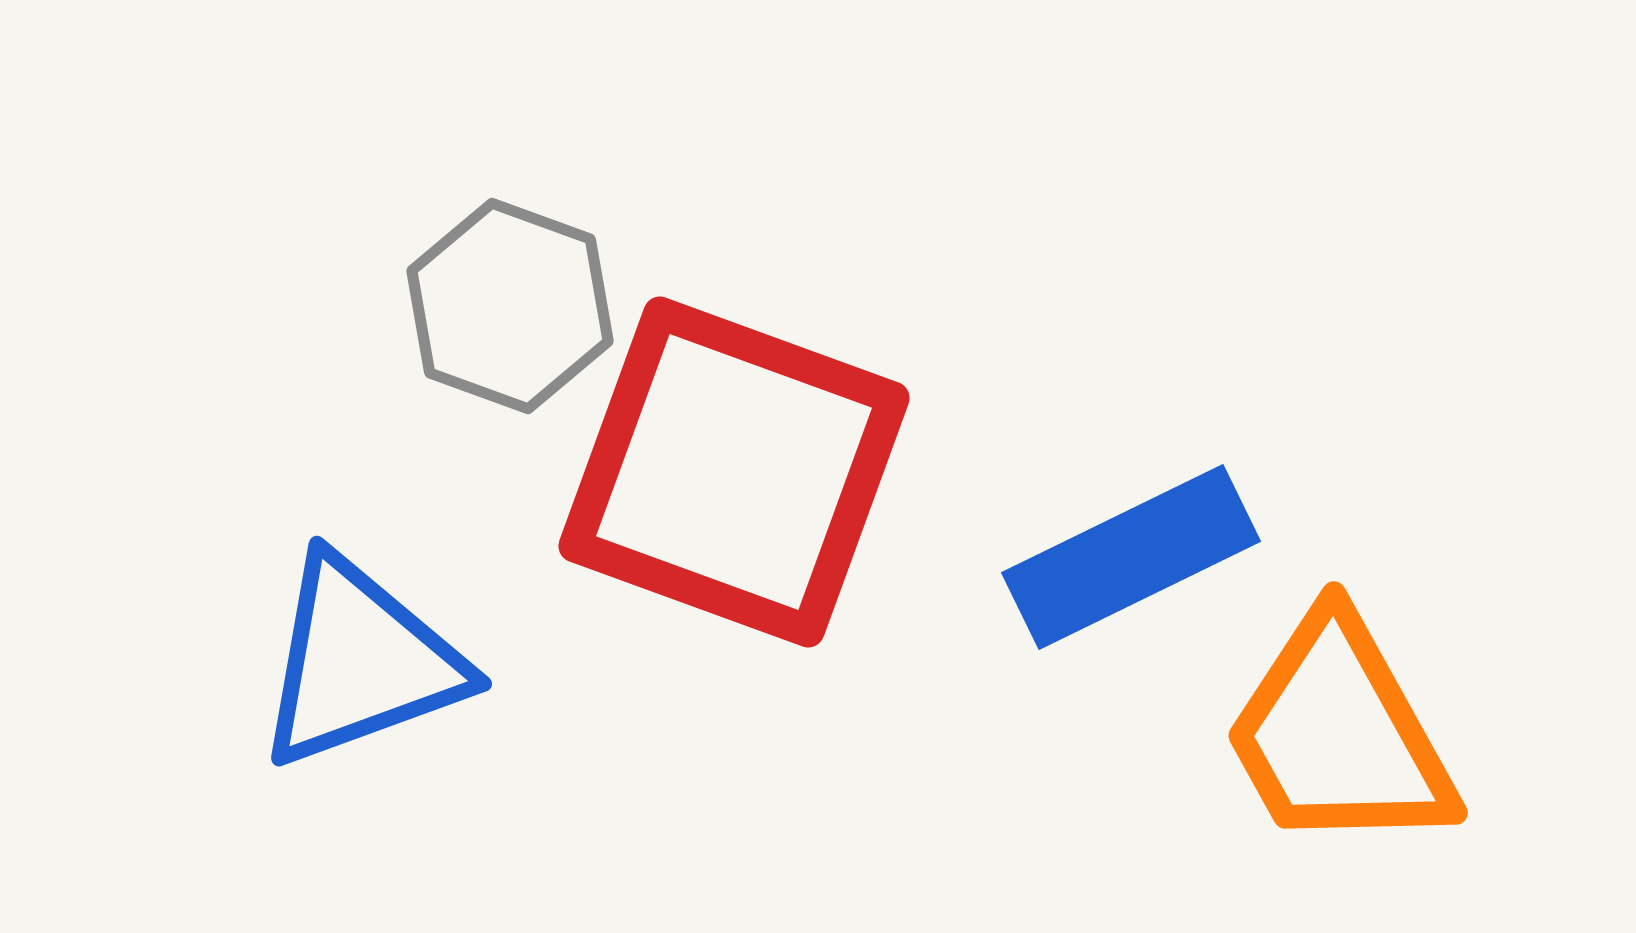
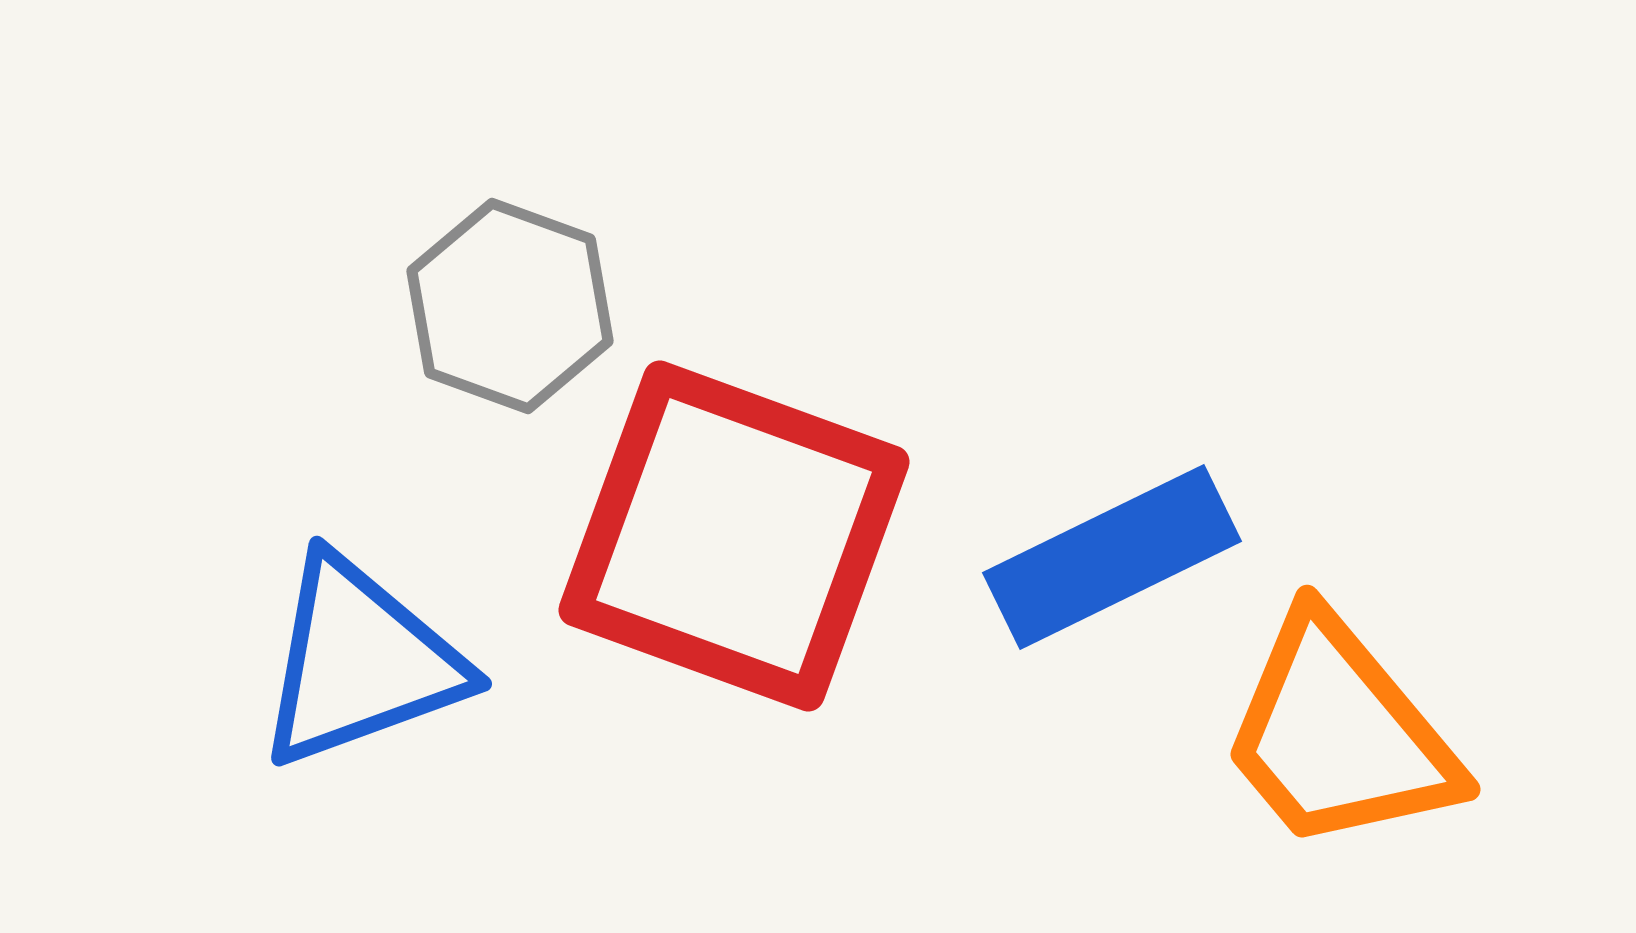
red square: moved 64 px down
blue rectangle: moved 19 px left
orange trapezoid: rotated 11 degrees counterclockwise
